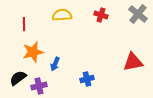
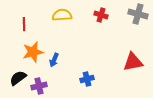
gray cross: rotated 24 degrees counterclockwise
blue arrow: moved 1 px left, 4 px up
